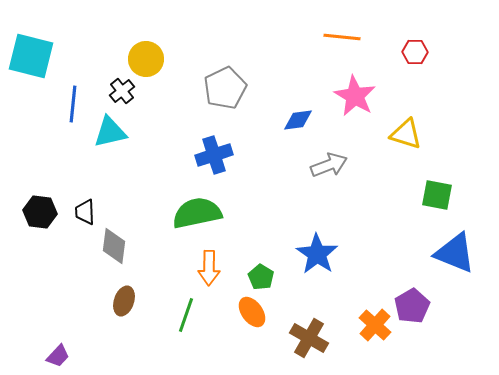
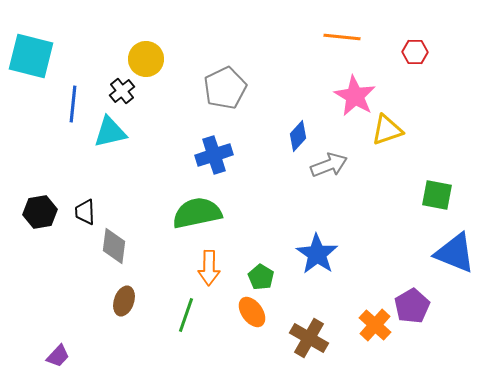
blue diamond: moved 16 px down; rotated 40 degrees counterclockwise
yellow triangle: moved 19 px left, 4 px up; rotated 36 degrees counterclockwise
black hexagon: rotated 16 degrees counterclockwise
